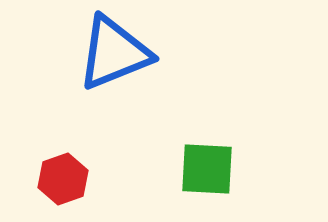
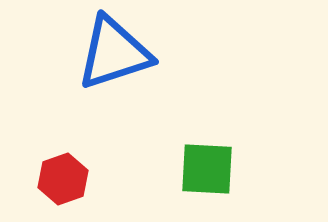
blue triangle: rotated 4 degrees clockwise
